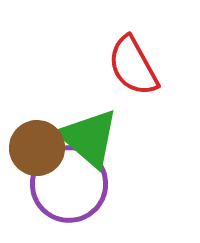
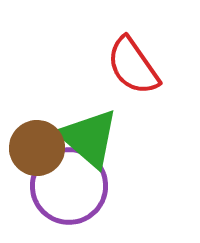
red semicircle: rotated 6 degrees counterclockwise
purple circle: moved 2 px down
